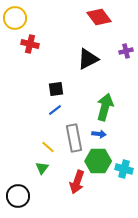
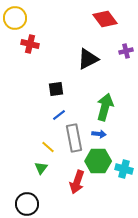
red diamond: moved 6 px right, 2 px down
blue line: moved 4 px right, 5 px down
green triangle: moved 1 px left
black circle: moved 9 px right, 8 px down
